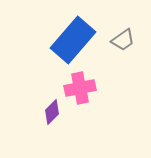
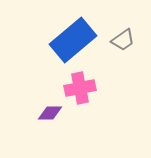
blue rectangle: rotated 9 degrees clockwise
purple diamond: moved 2 px left, 1 px down; rotated 45 degrees clockwise
